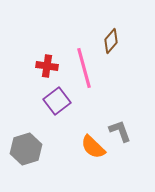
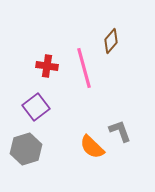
purple square: moved 21 px left, 6 px down
orange semicircle: moved 1 px left
